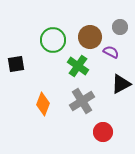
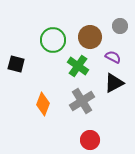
gray circle: moved 1 px up
purple semicircle: moved 2 px right, 5 px down
black square: rotated 24 degrees clockwise
black triangle: moved 7 px left, 1 px up
red circle: moved 13 px left, 8 px down
